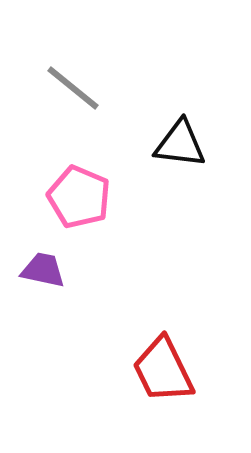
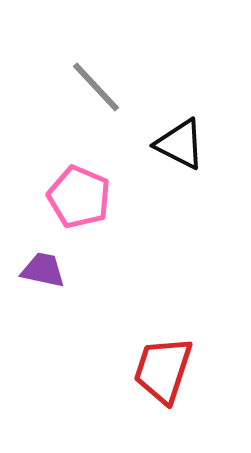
gray line: moved 23 px right, 1 px up; rotated 8 degrees clockwise
black triangle: rotated 20 degrees clockwise
red trapezoid: rotated 44 degrees clockwise
